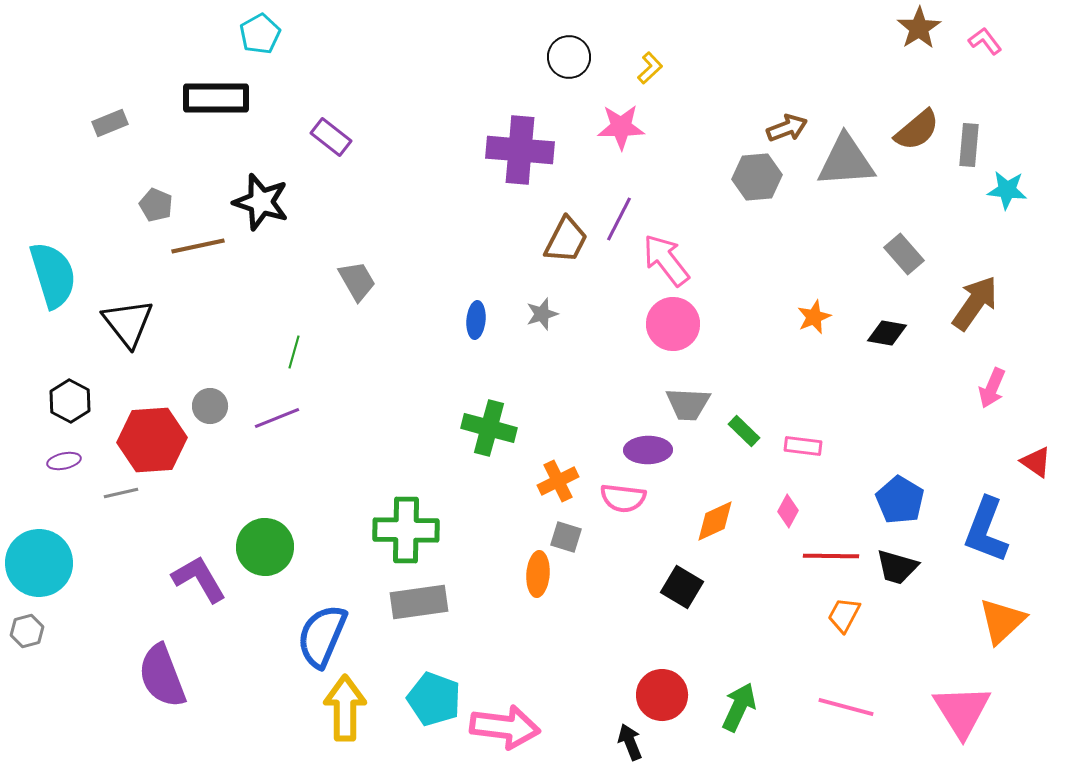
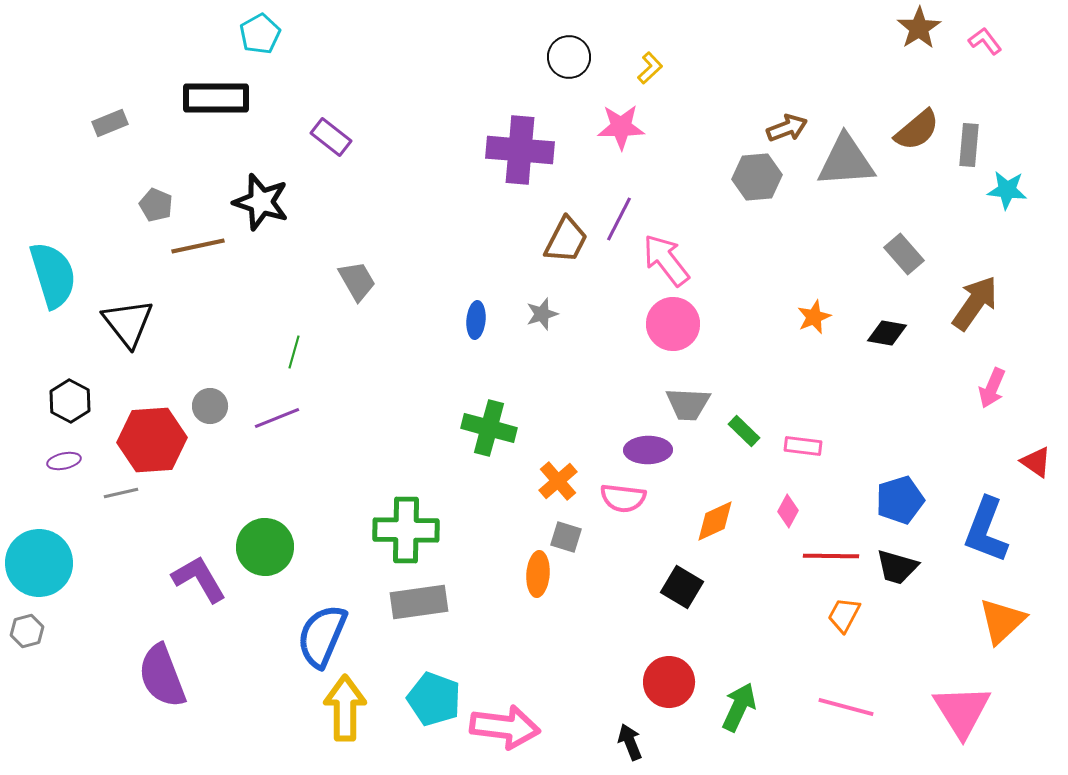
orange cross at (558, 481): rotated 15 degrees counterclockwise
blue pentagon at (900, 500): rotated 24 degrees clockwise
red circle at (662, 695): moved 7 px right, 13 px up
